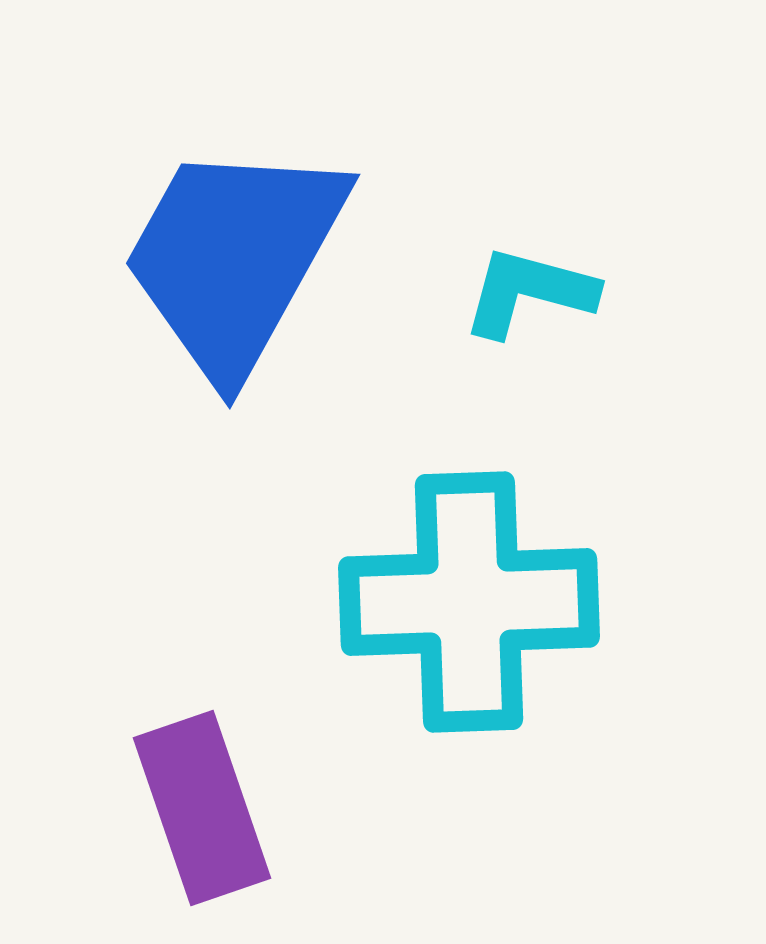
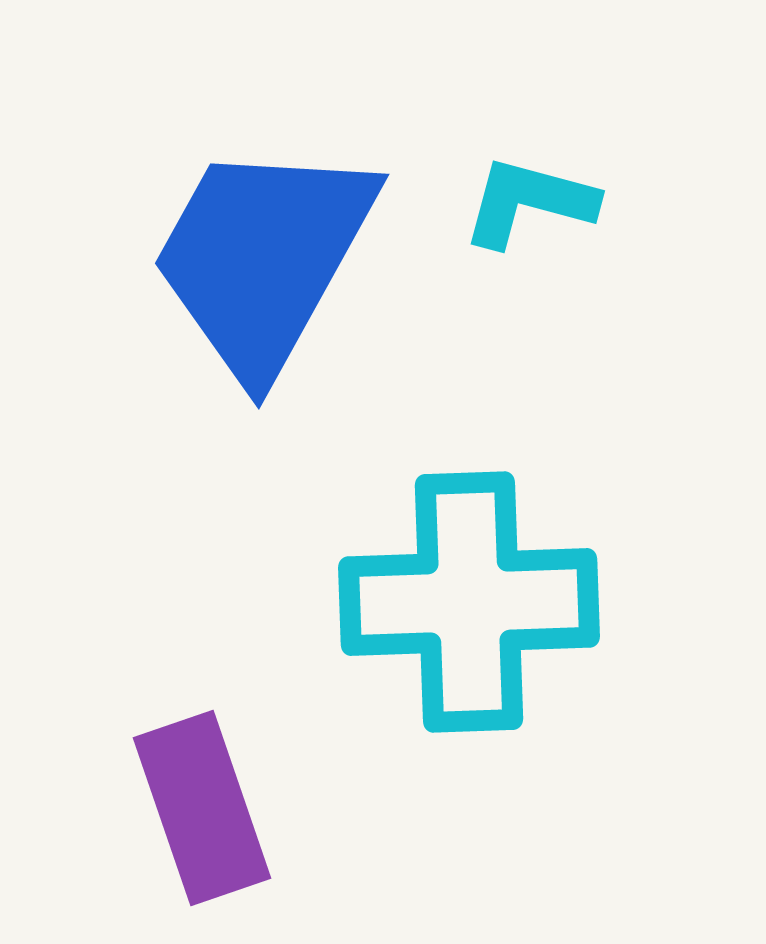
blue trapezoid: moved 29 px right
cyan L-shape: moved 90 px up
